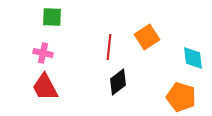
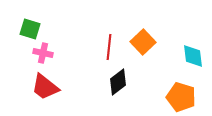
green square: moved 22 px left, 12 px down; rotated 15 degrees clockwise
orange square: moved 4 px left, 5 px down; rotated 10 degrees counterclockwise
cyan diamond: moved 2 px up
red trapezoid: rotated 24 degrees counterclockwise
